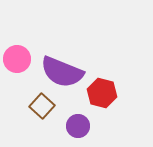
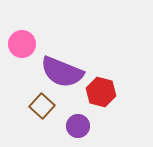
pink circle: moved 5 px right, 15 px up
red hexagon: moved 1 px left, 1 px up
